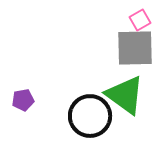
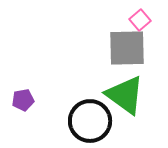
pink square: rotated 10 degrees counterclockwise
gray square: moved 8 px left
black circle: moved 5 px down
